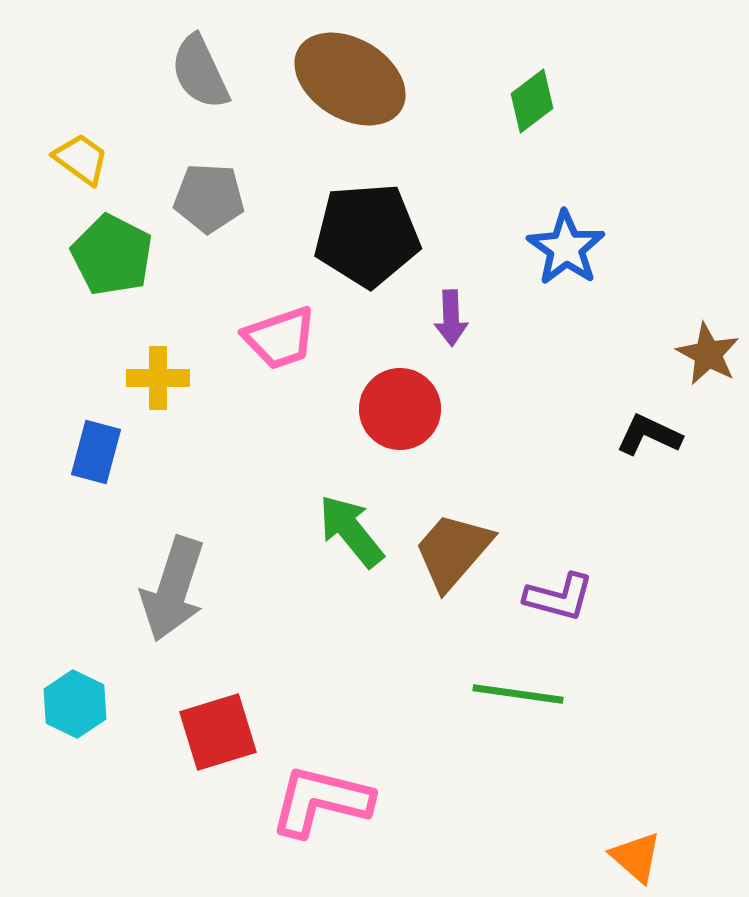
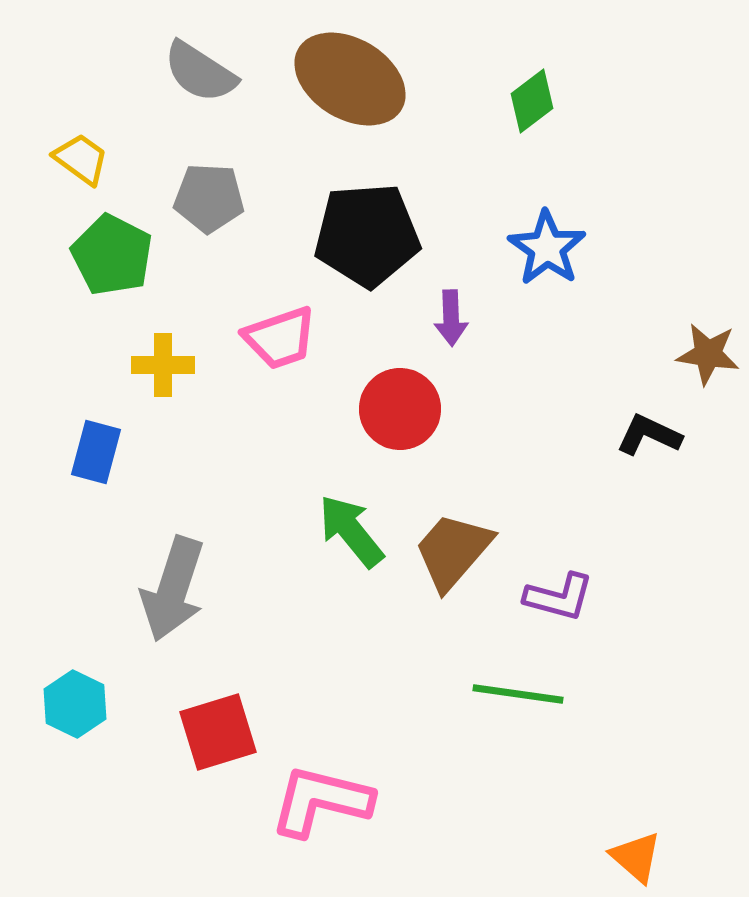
gray semicircle: rotated 32 degrees counterclockwise
blue star: moved 19 px left
brown star: rotated 20 degrees counterclockwise
yellow cross: moved 5 px right, 13 px up
